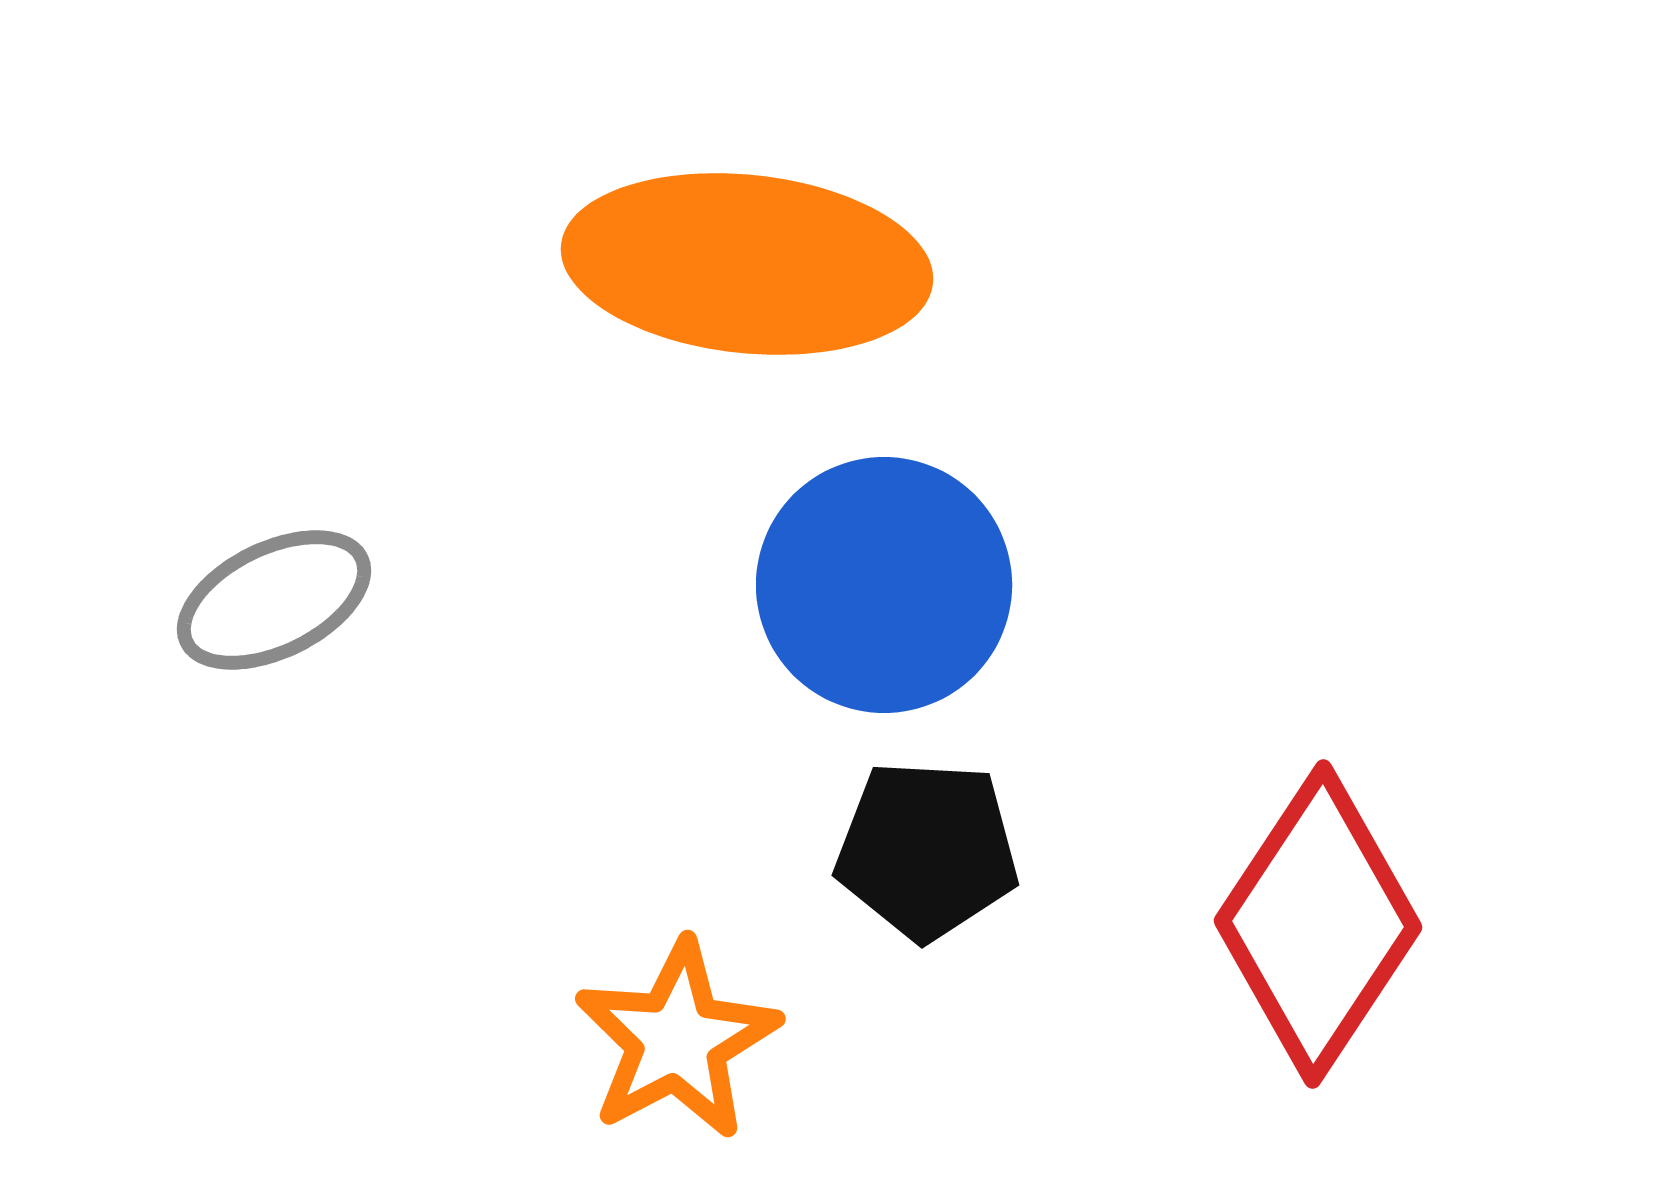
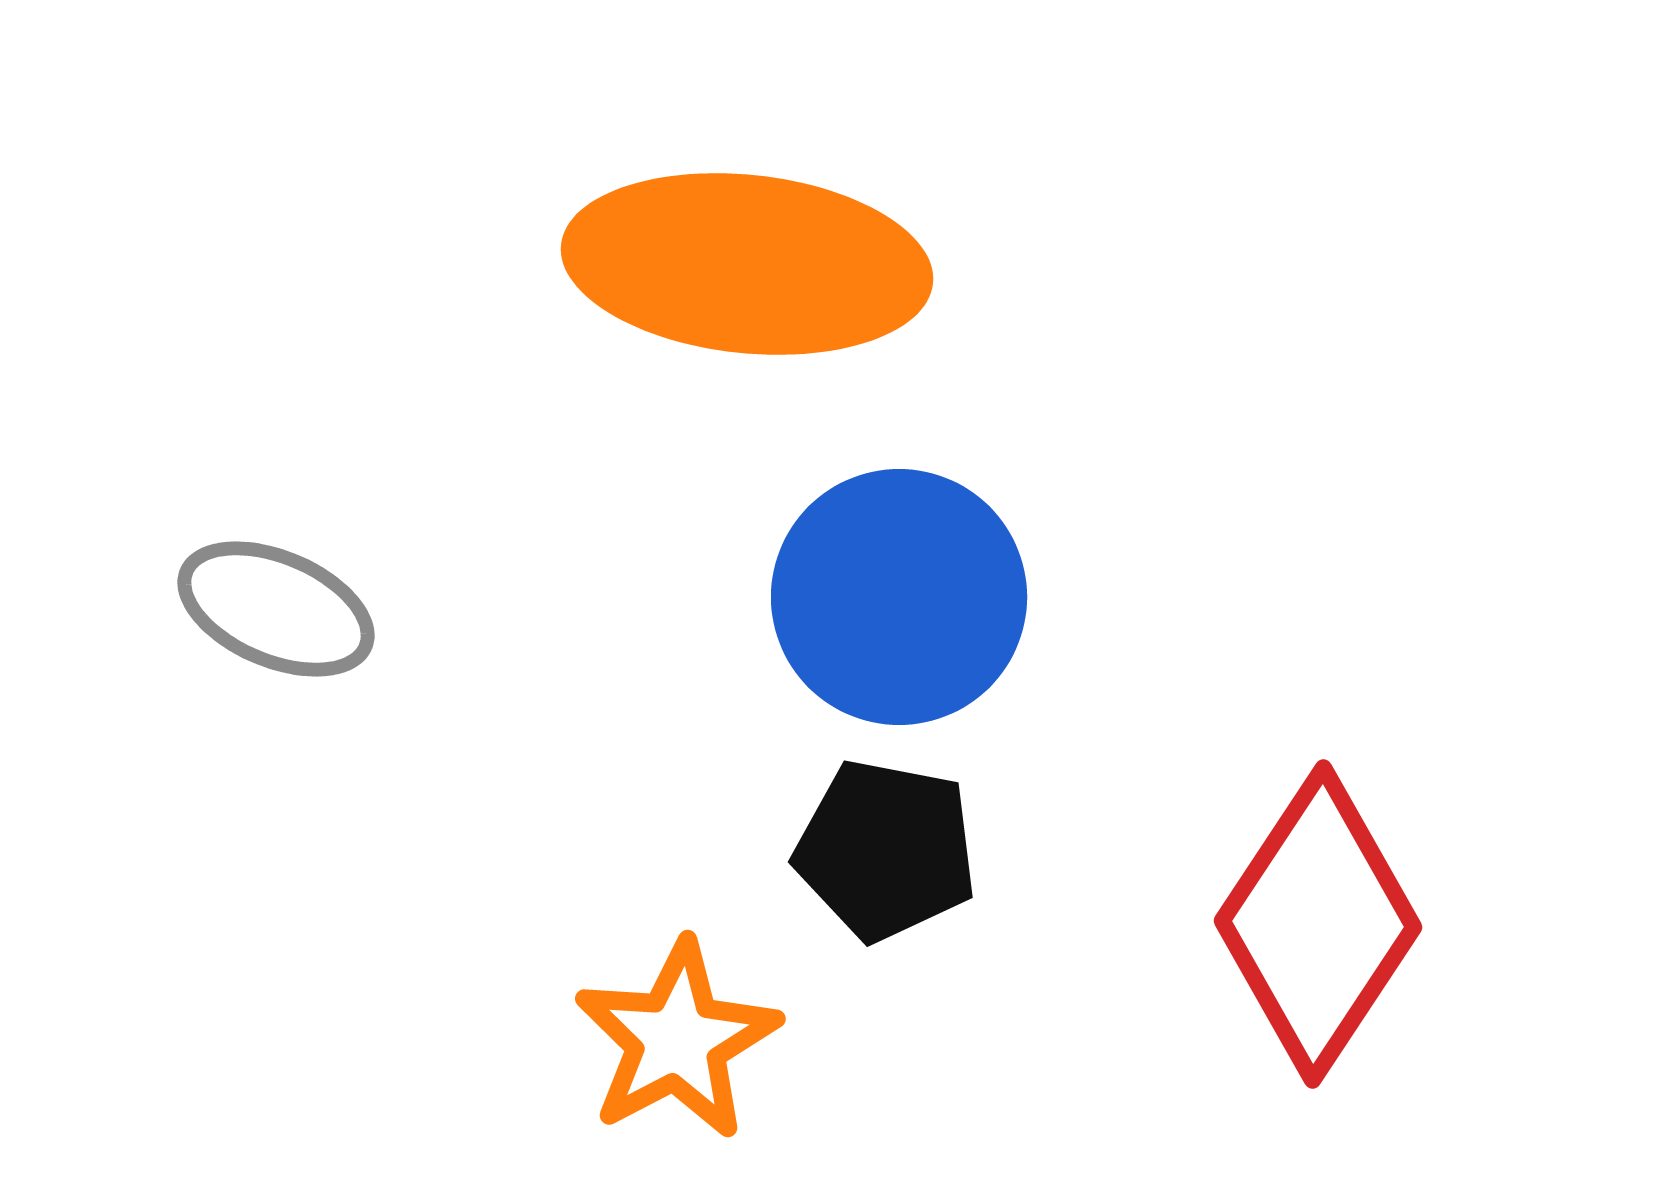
blue circle: moved 15 px right, 12 px down
gray ellipse: moved 2 px right, 9 px down; rotated 49 degrees clockwise
black pentagon: moved 41 px left; rotated 8 degrees clockwise
